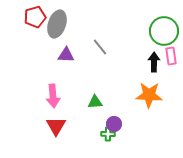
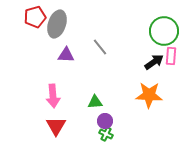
pink rectangle: rotated 12 degrees clockwise
black arrow: rotated 54 degrees clockwise
purple circle: moved 9 px left, 3 px up
green cross: moved 2 px left; rotated 24 degrees clockwise
